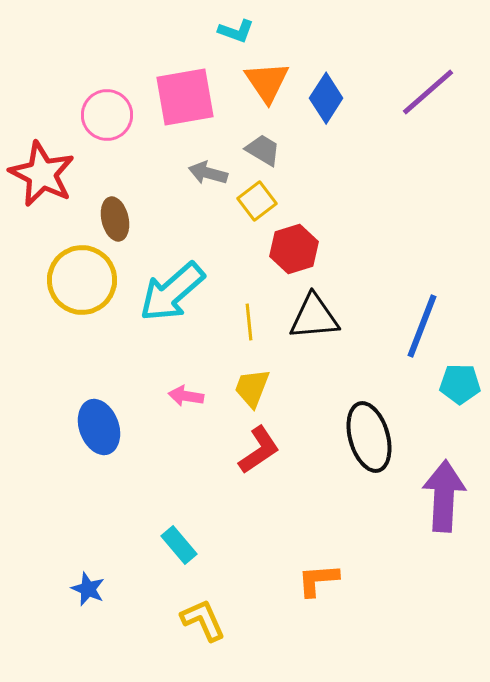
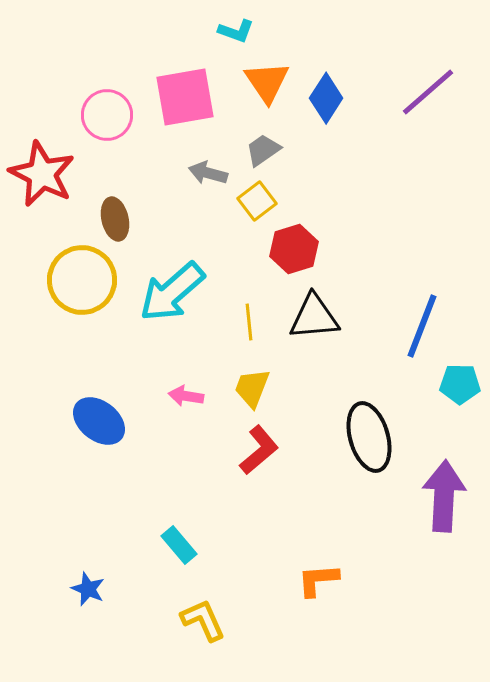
gray trapezoid: rotated 66 degrees counterclockwise
blue ellipse: moved 6 px up; rotated 32 degrees counterclockwise
red L-shape: rotated 6 degrees counterclockwise
